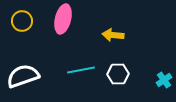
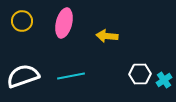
pink ellipse: moved 1 px right, 4 px down
yellow arrow: moved 6 px left, 1 px down
cyan line: moved 10 px left, 6 px down
white hexagon: moved 22 px right
